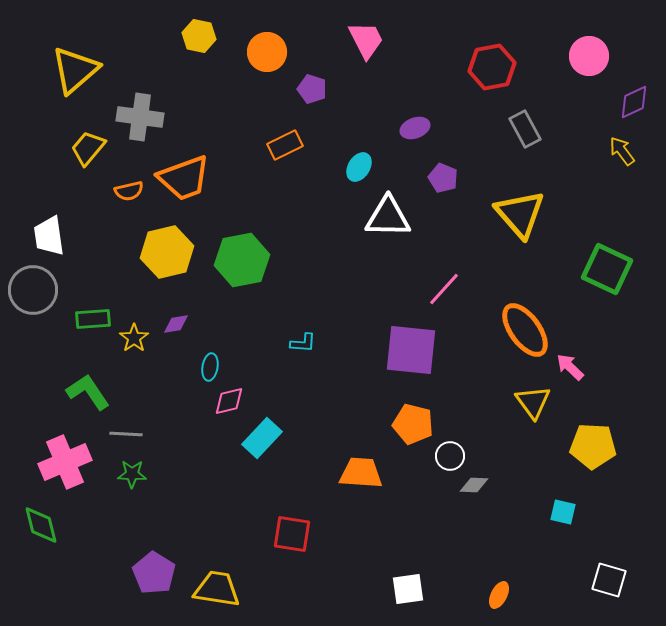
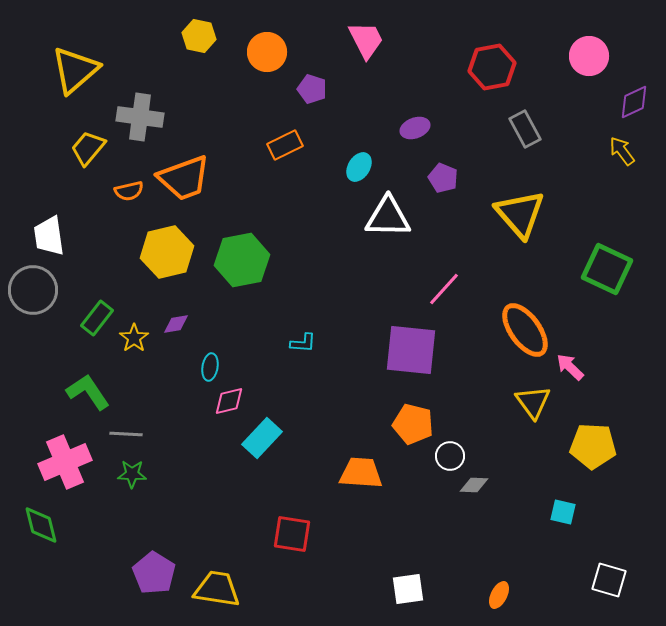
green rectangle at (93, 319): moved 4 px right, 1 px up; rotated 48 degrees counterclockwise
